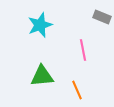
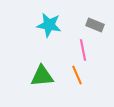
gray rectangle: moved 7 px left, 8 px down
cyan star: moved 9 px right; rotated 30 degrees clockwise
orange line: moved 15 px up
